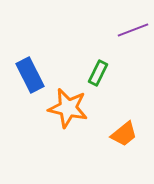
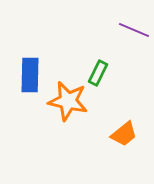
purple line: moved 1 px right; rotated 44 degrees clockwise
blue rectangle: rotated 28 degrees clockwise
orange star: moved 7 px up
